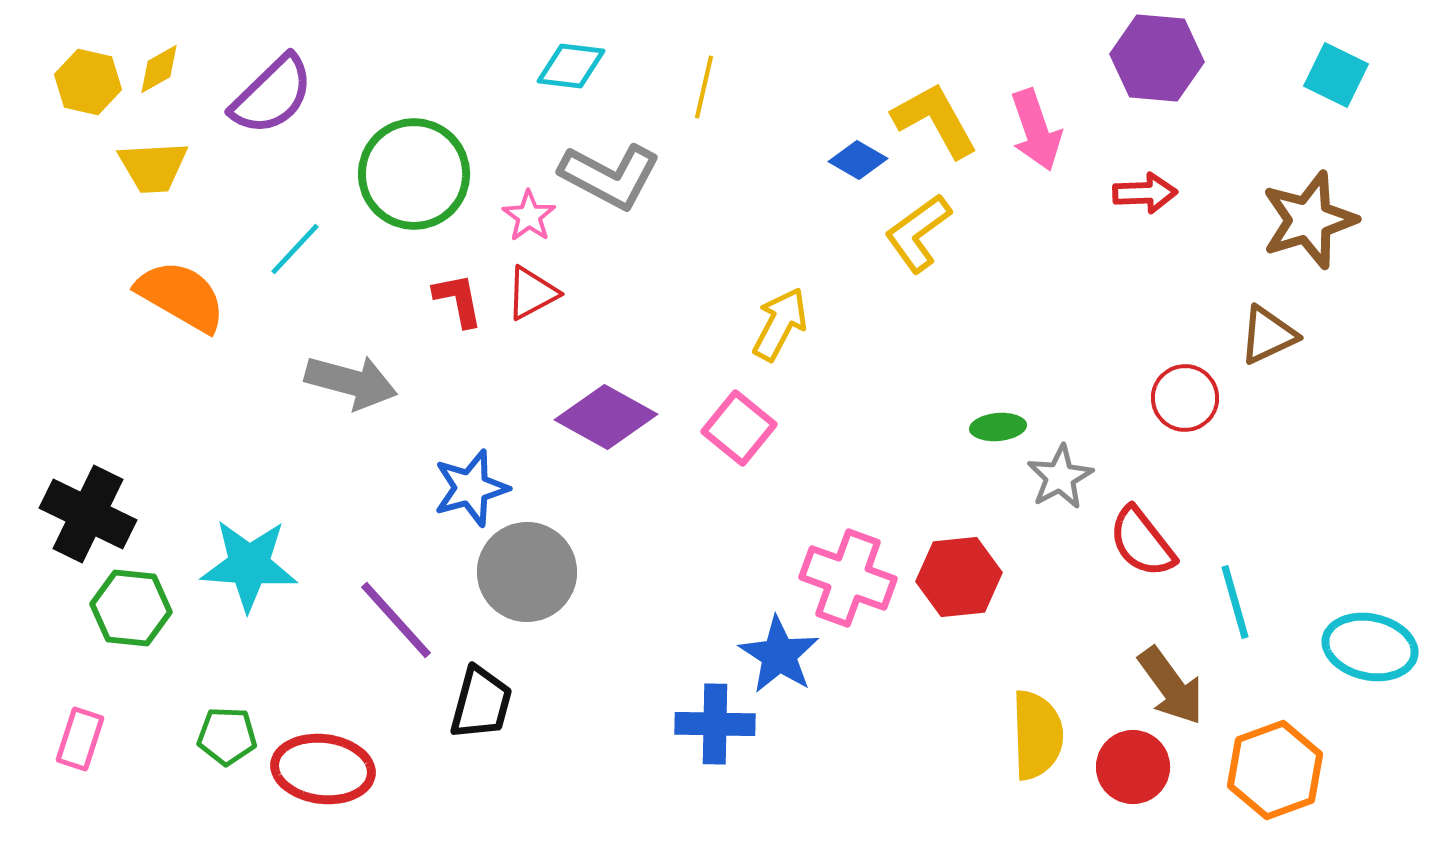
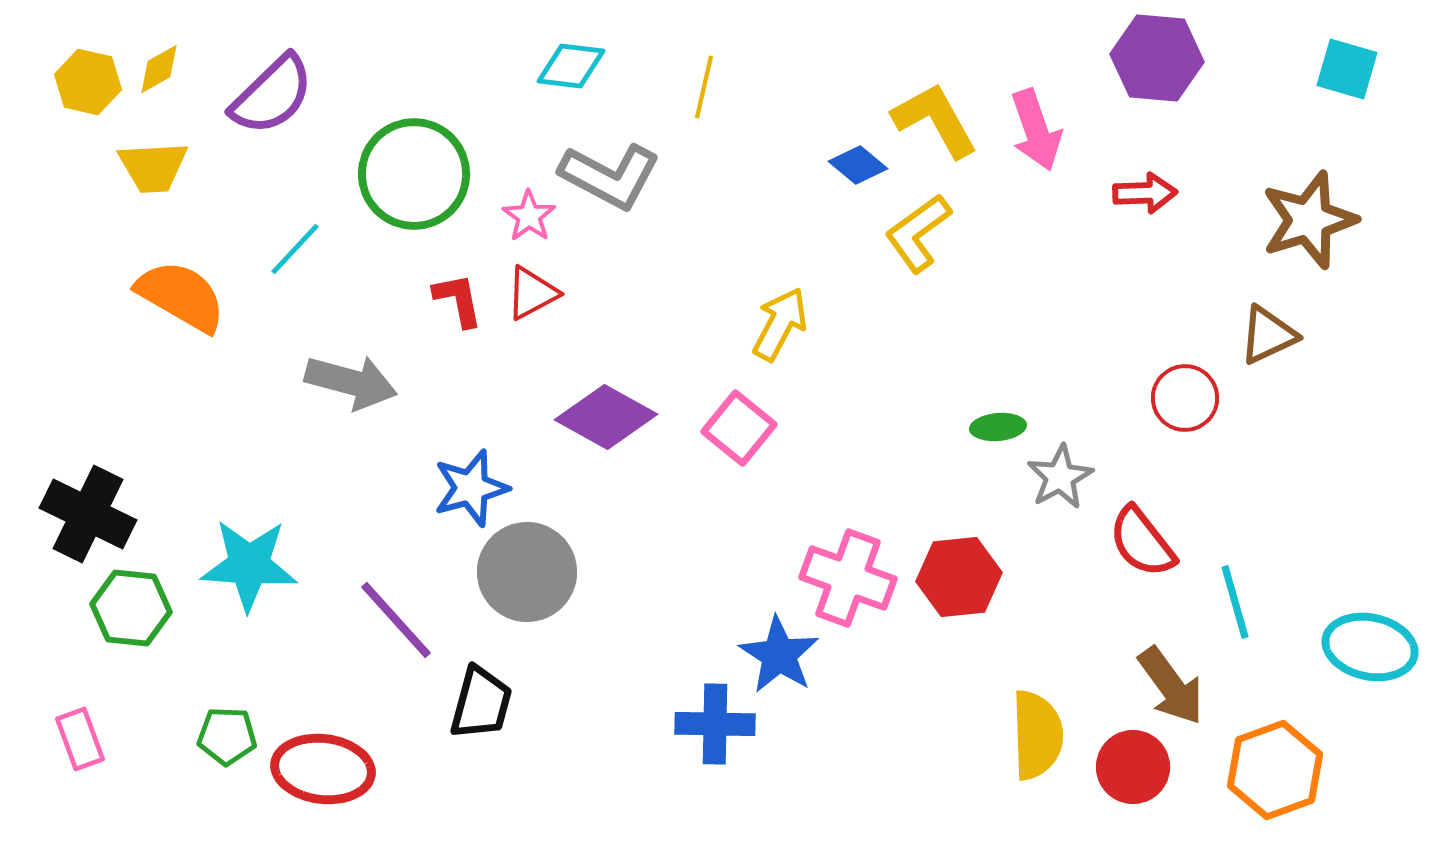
cyan square at (1336, 75): moved 11 px right, 6 px up; rotated 10 degrees counterclockwise
blue diamond at (858, 160): moved 5 px down; rotated 10 degrees clockwise
pink rectangle at (80, 739): rotated 38 degrees counterclockwise
